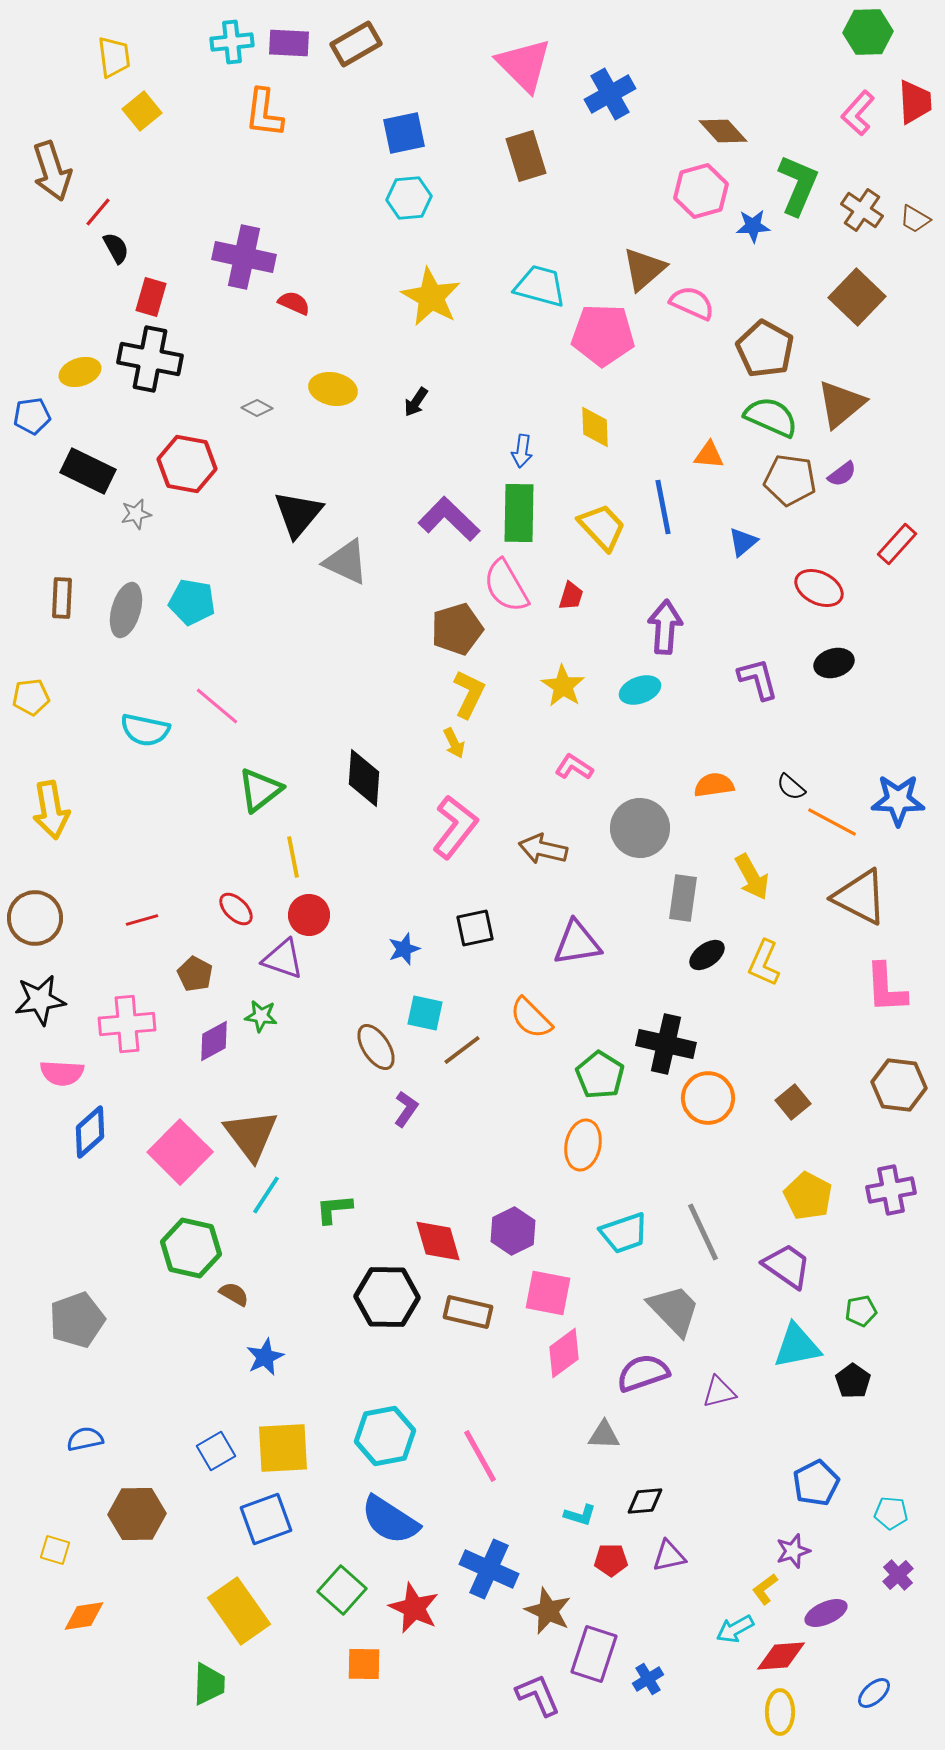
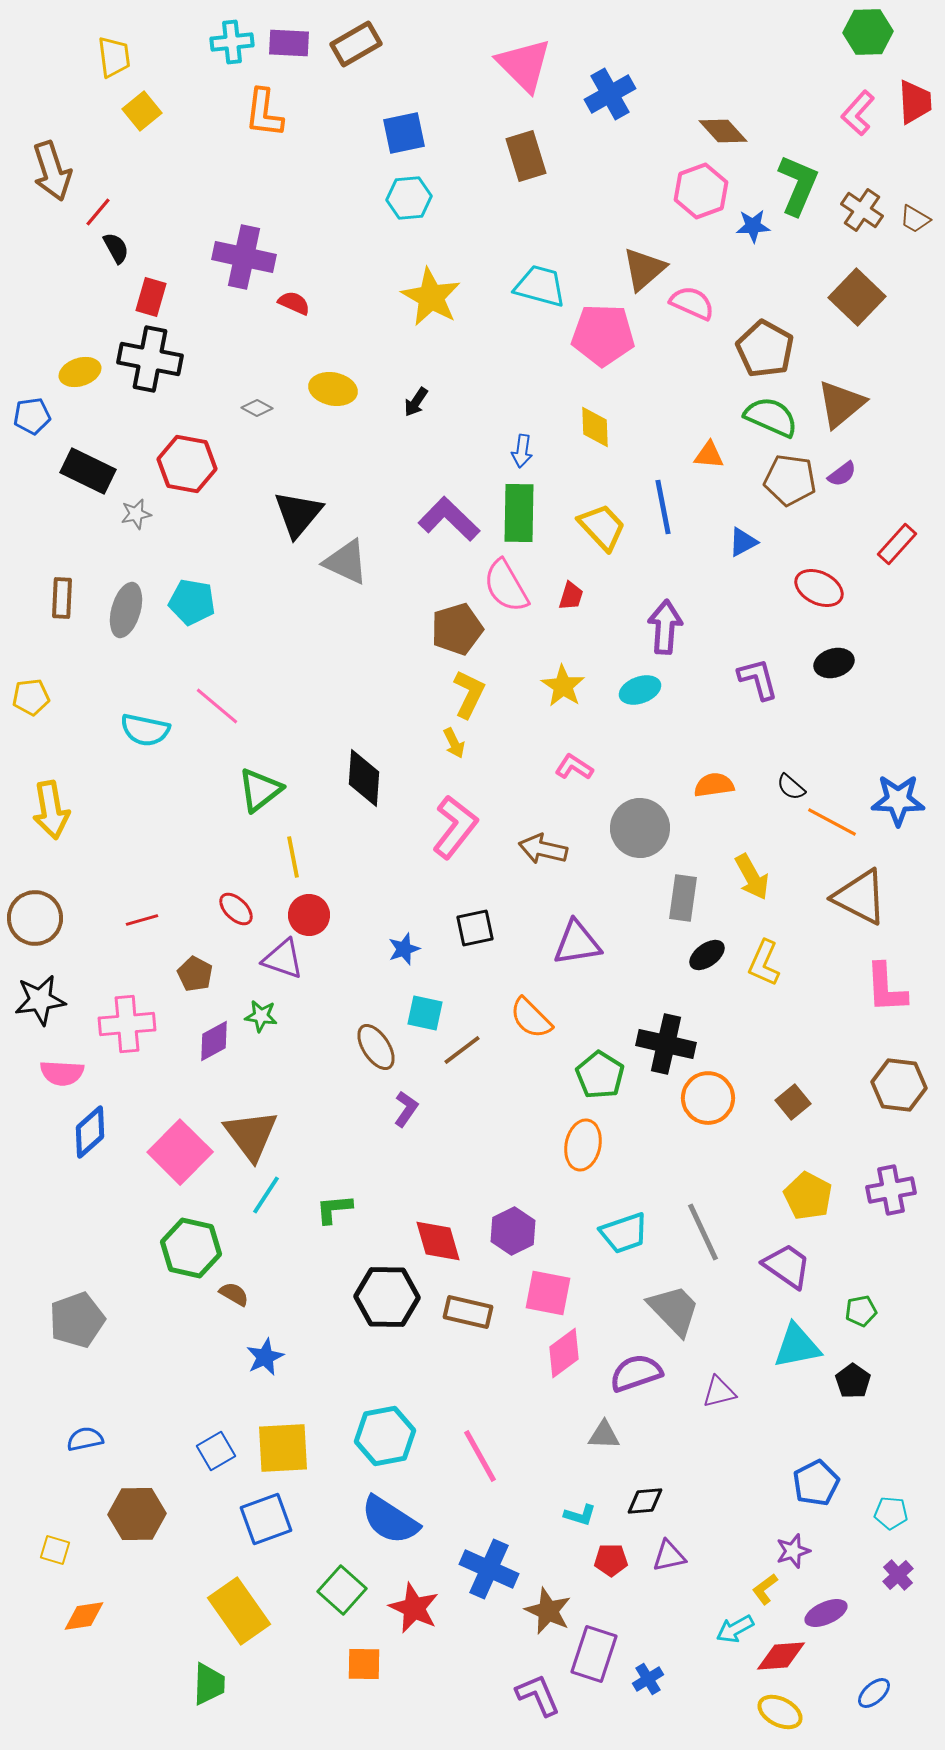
pink hexagon at (701, 191): rotated 4 degrees counterclockwise
blue triangle at (743, 542): rotated 12 degrees clockwise
purple semicircle at (643, 1373): moved 7 px left
yellow ellipse at (780, 1712): rotated 63 degrees counterclockwise
